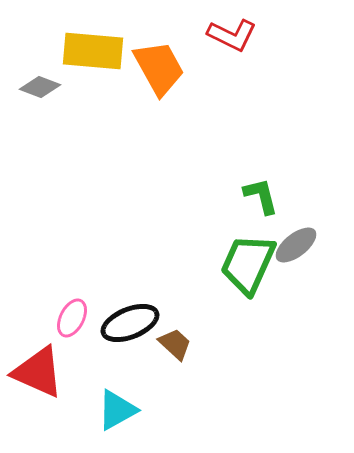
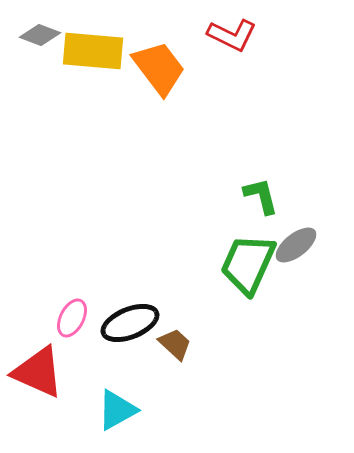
orange trapezoid: rotated 8 degrees counterclockwise
gray diamond: moved 52 px up
